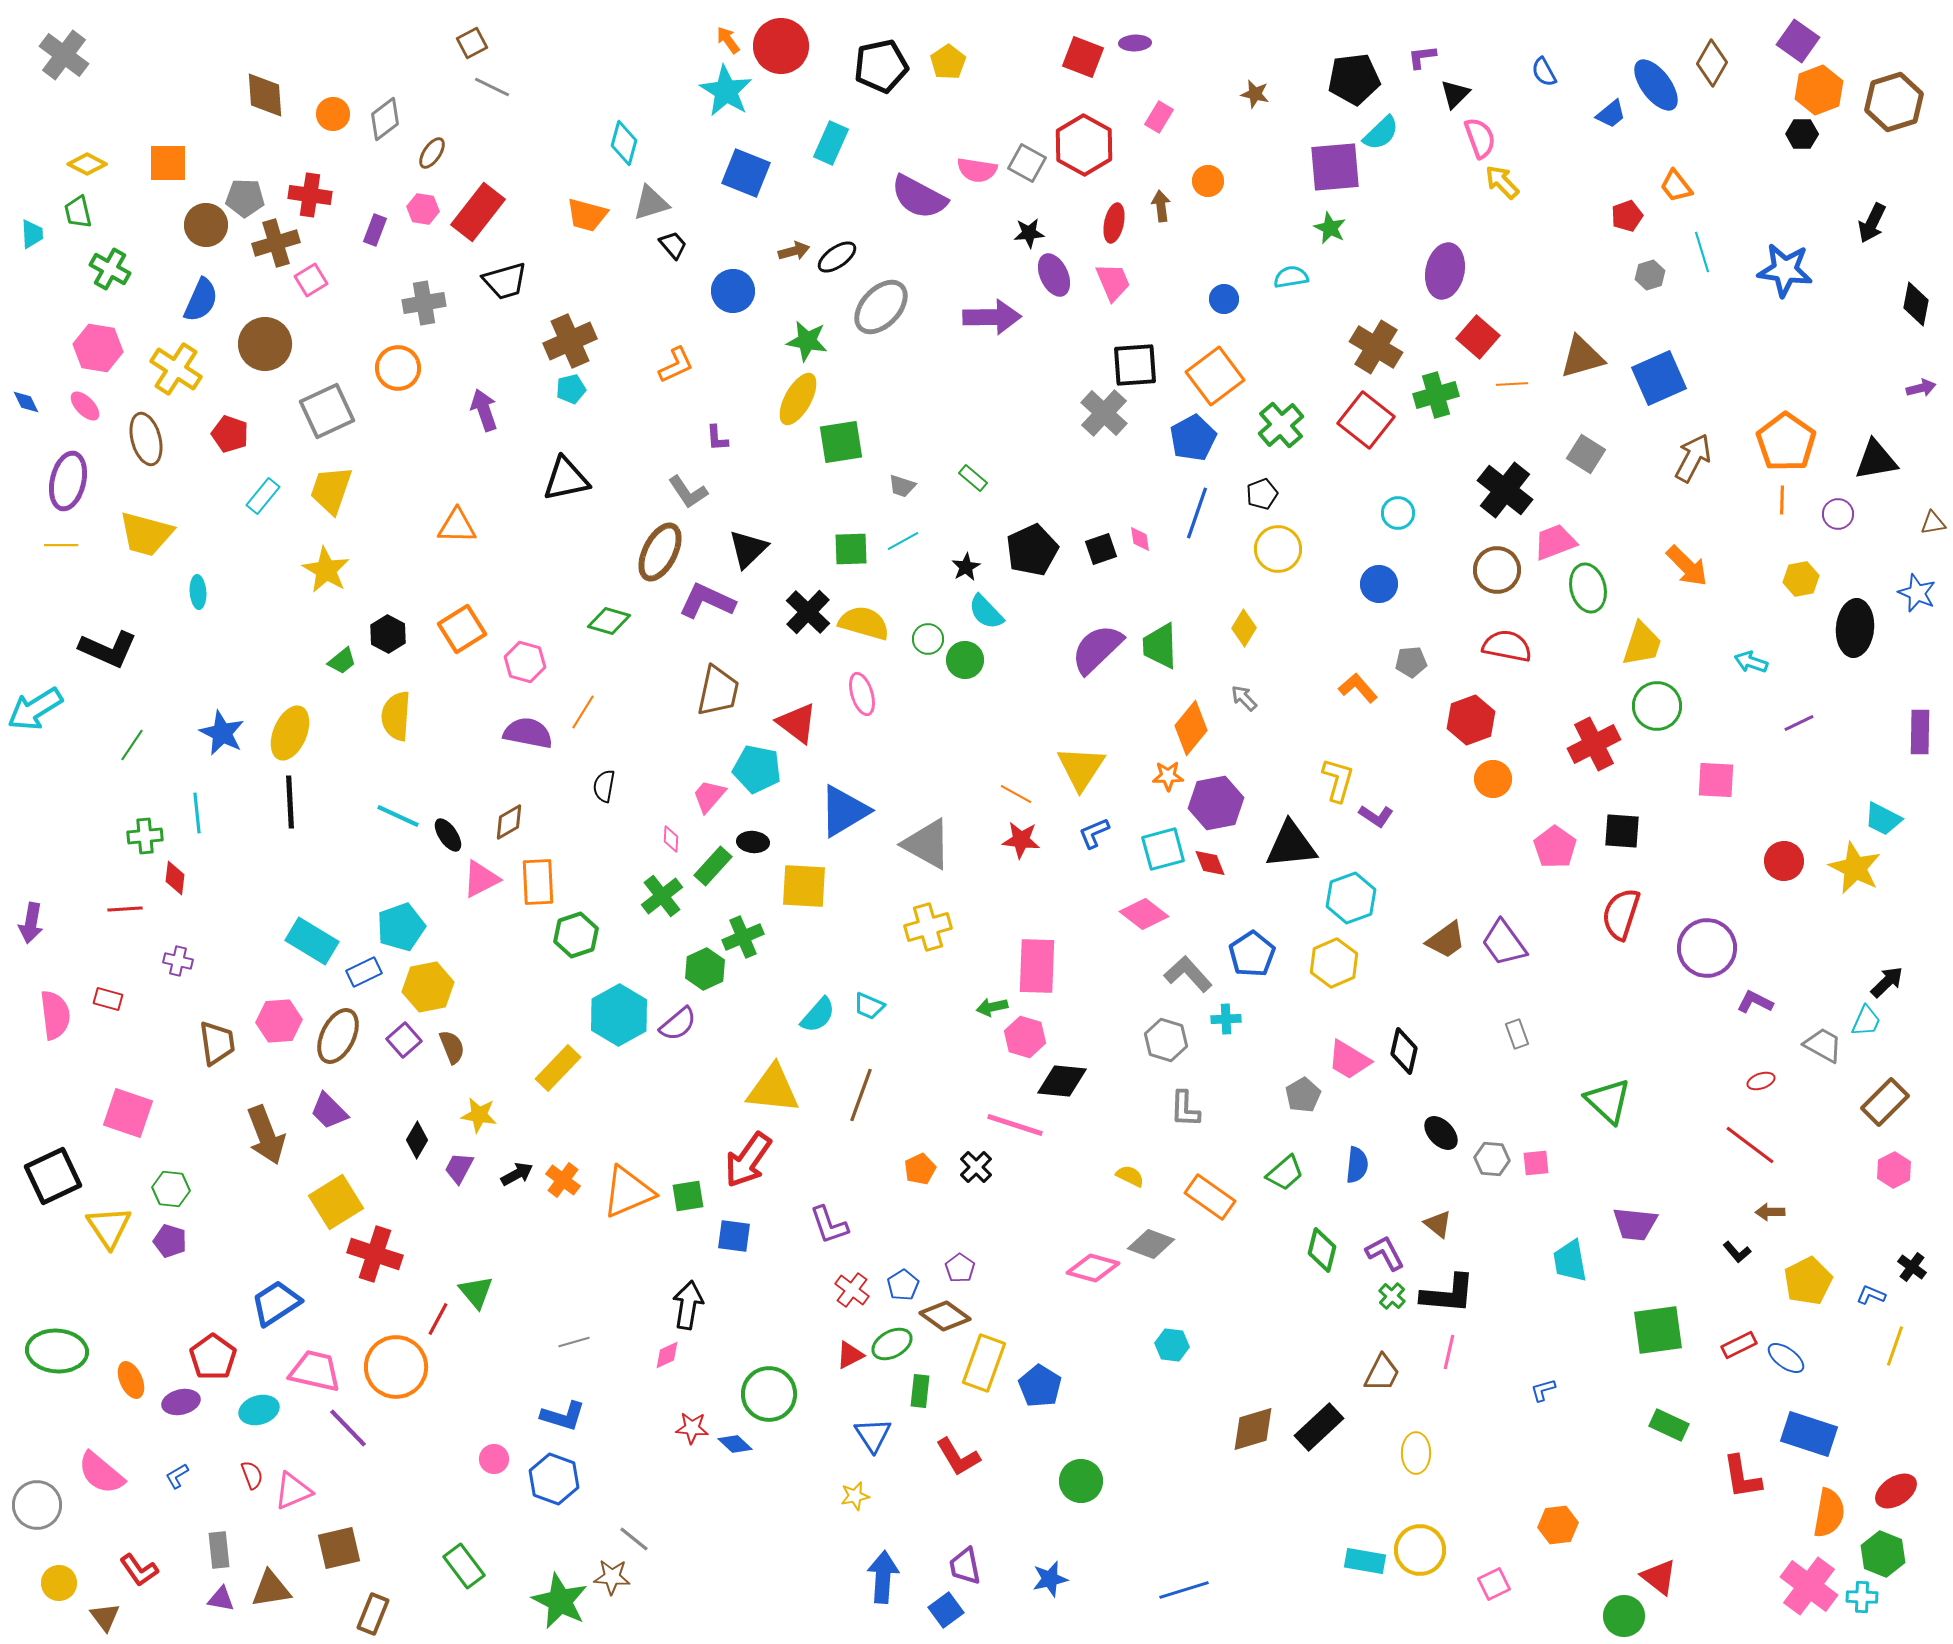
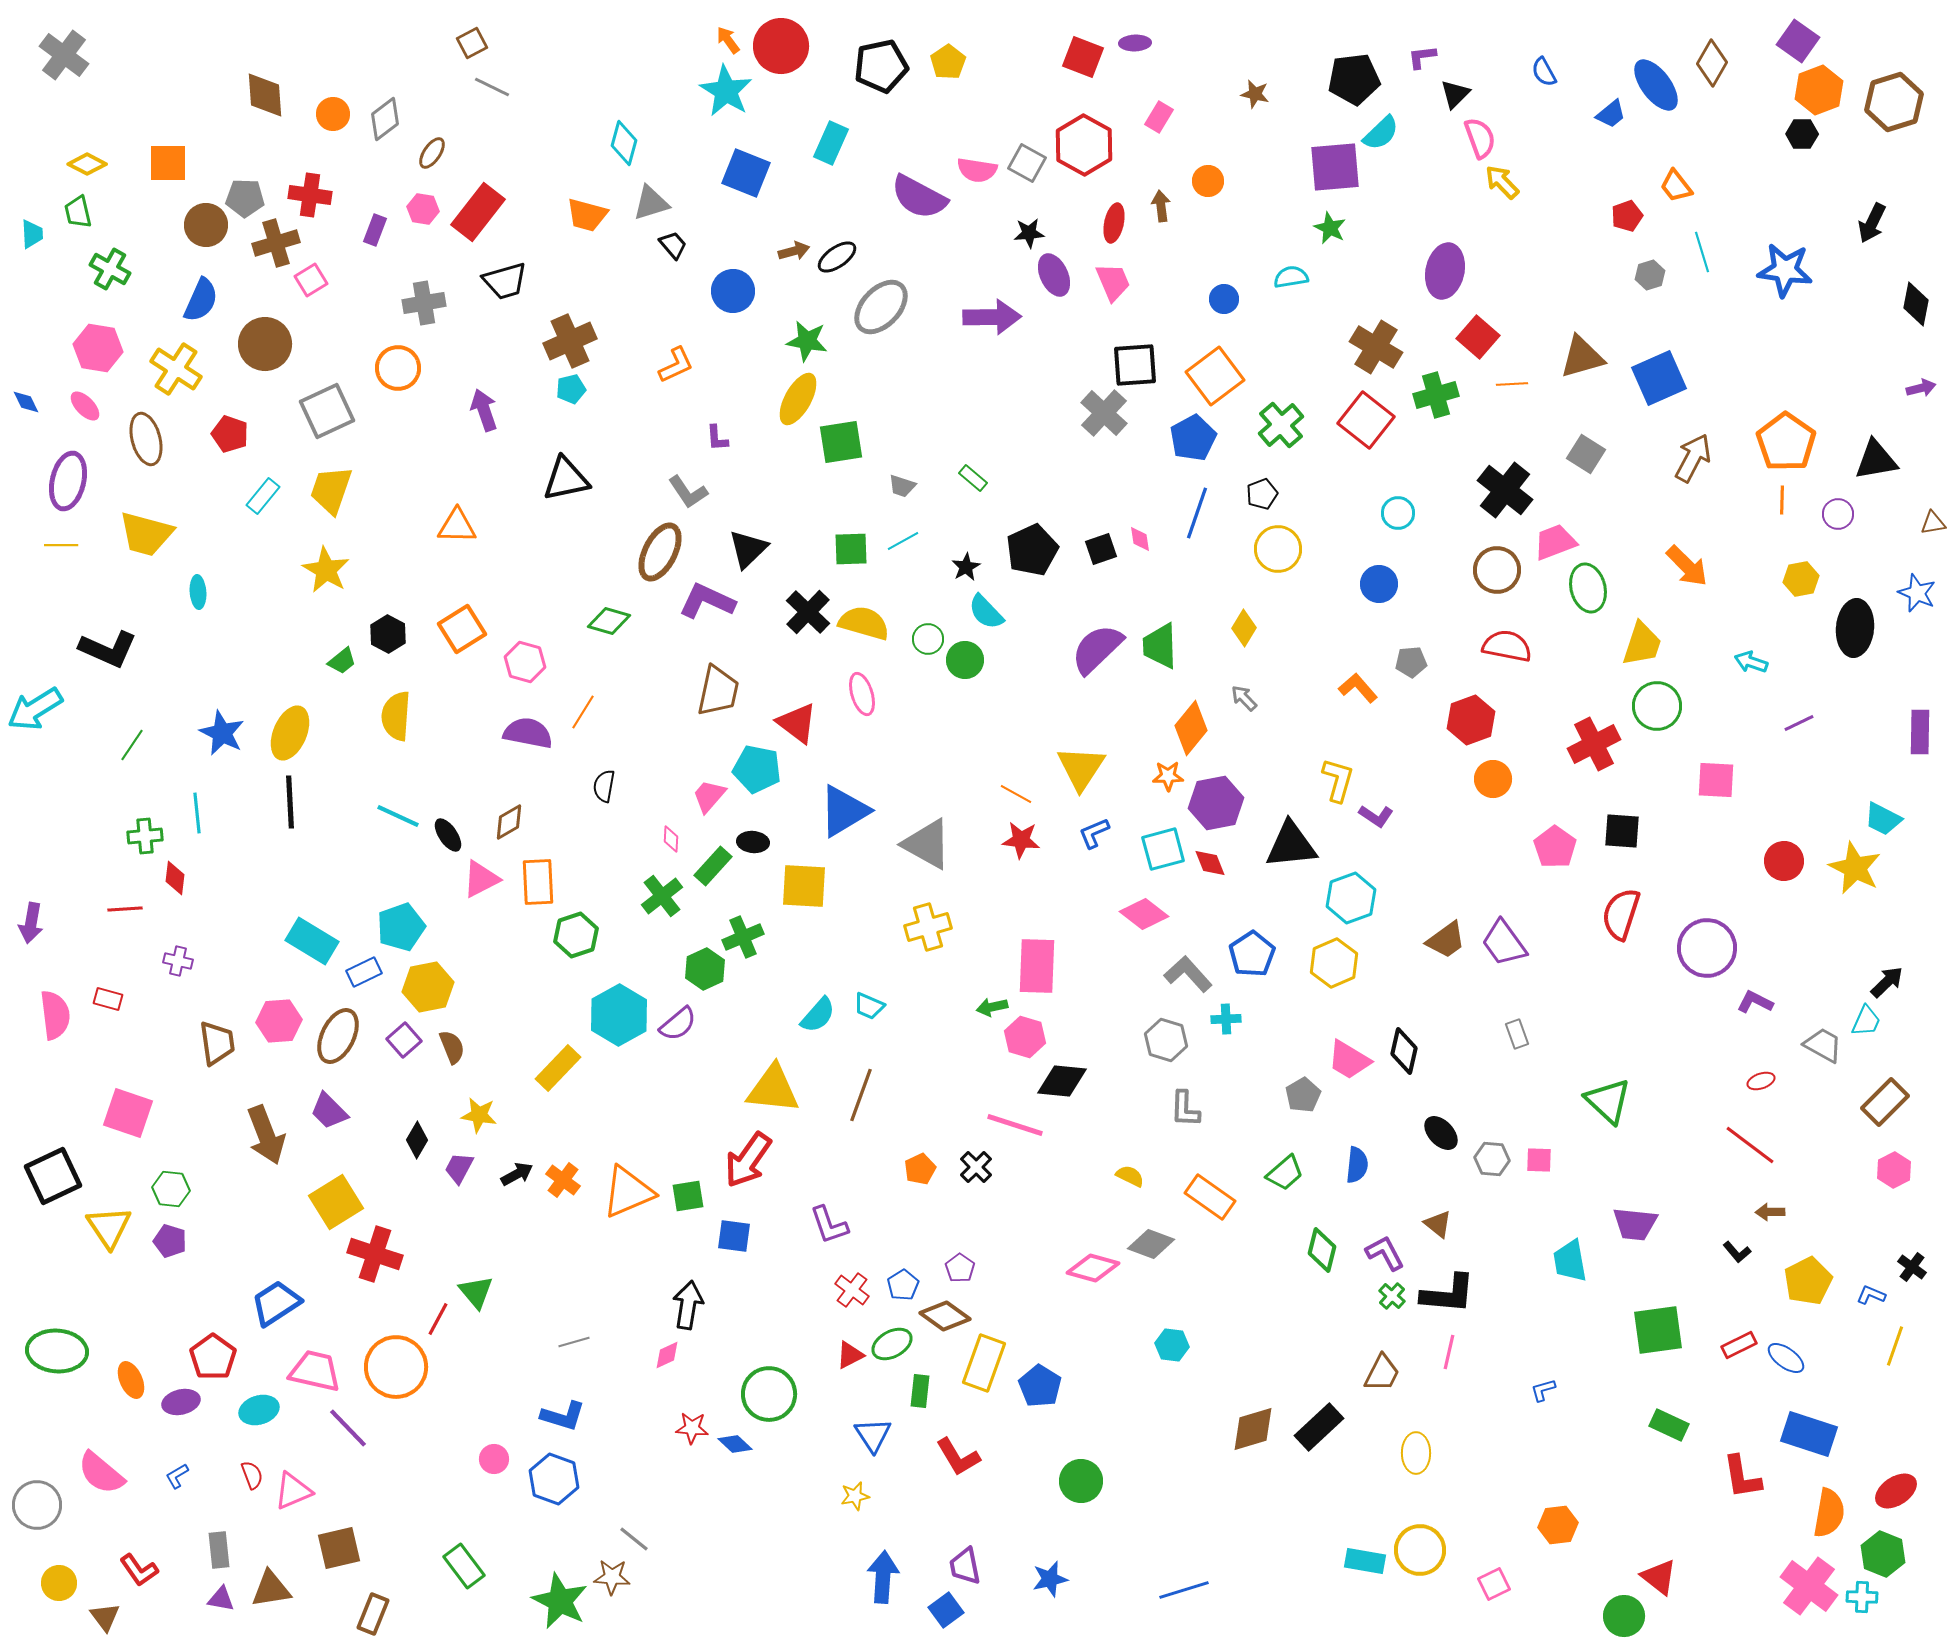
pink square at (1536, 1163): moved 3 px right, 3 px up; rotated 8 degrees clockwise
